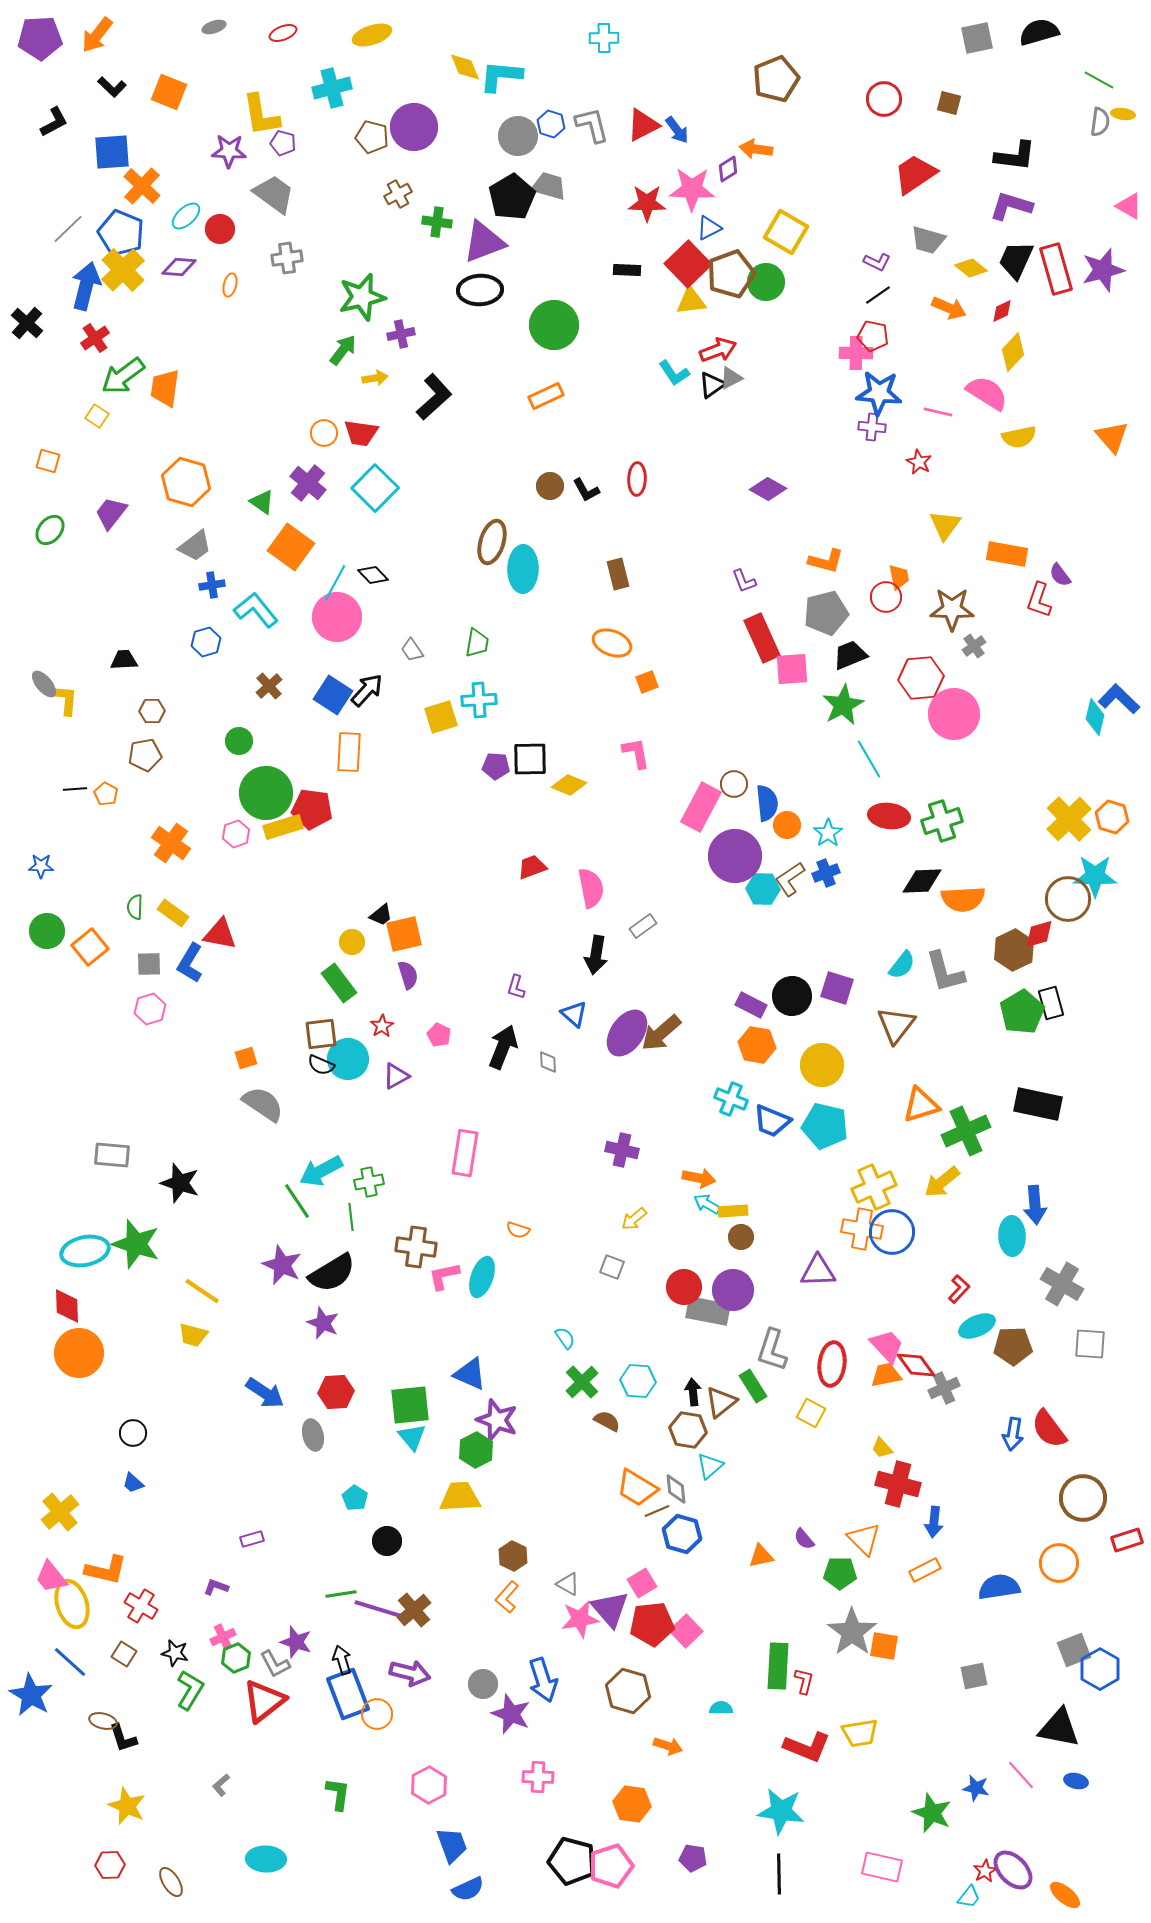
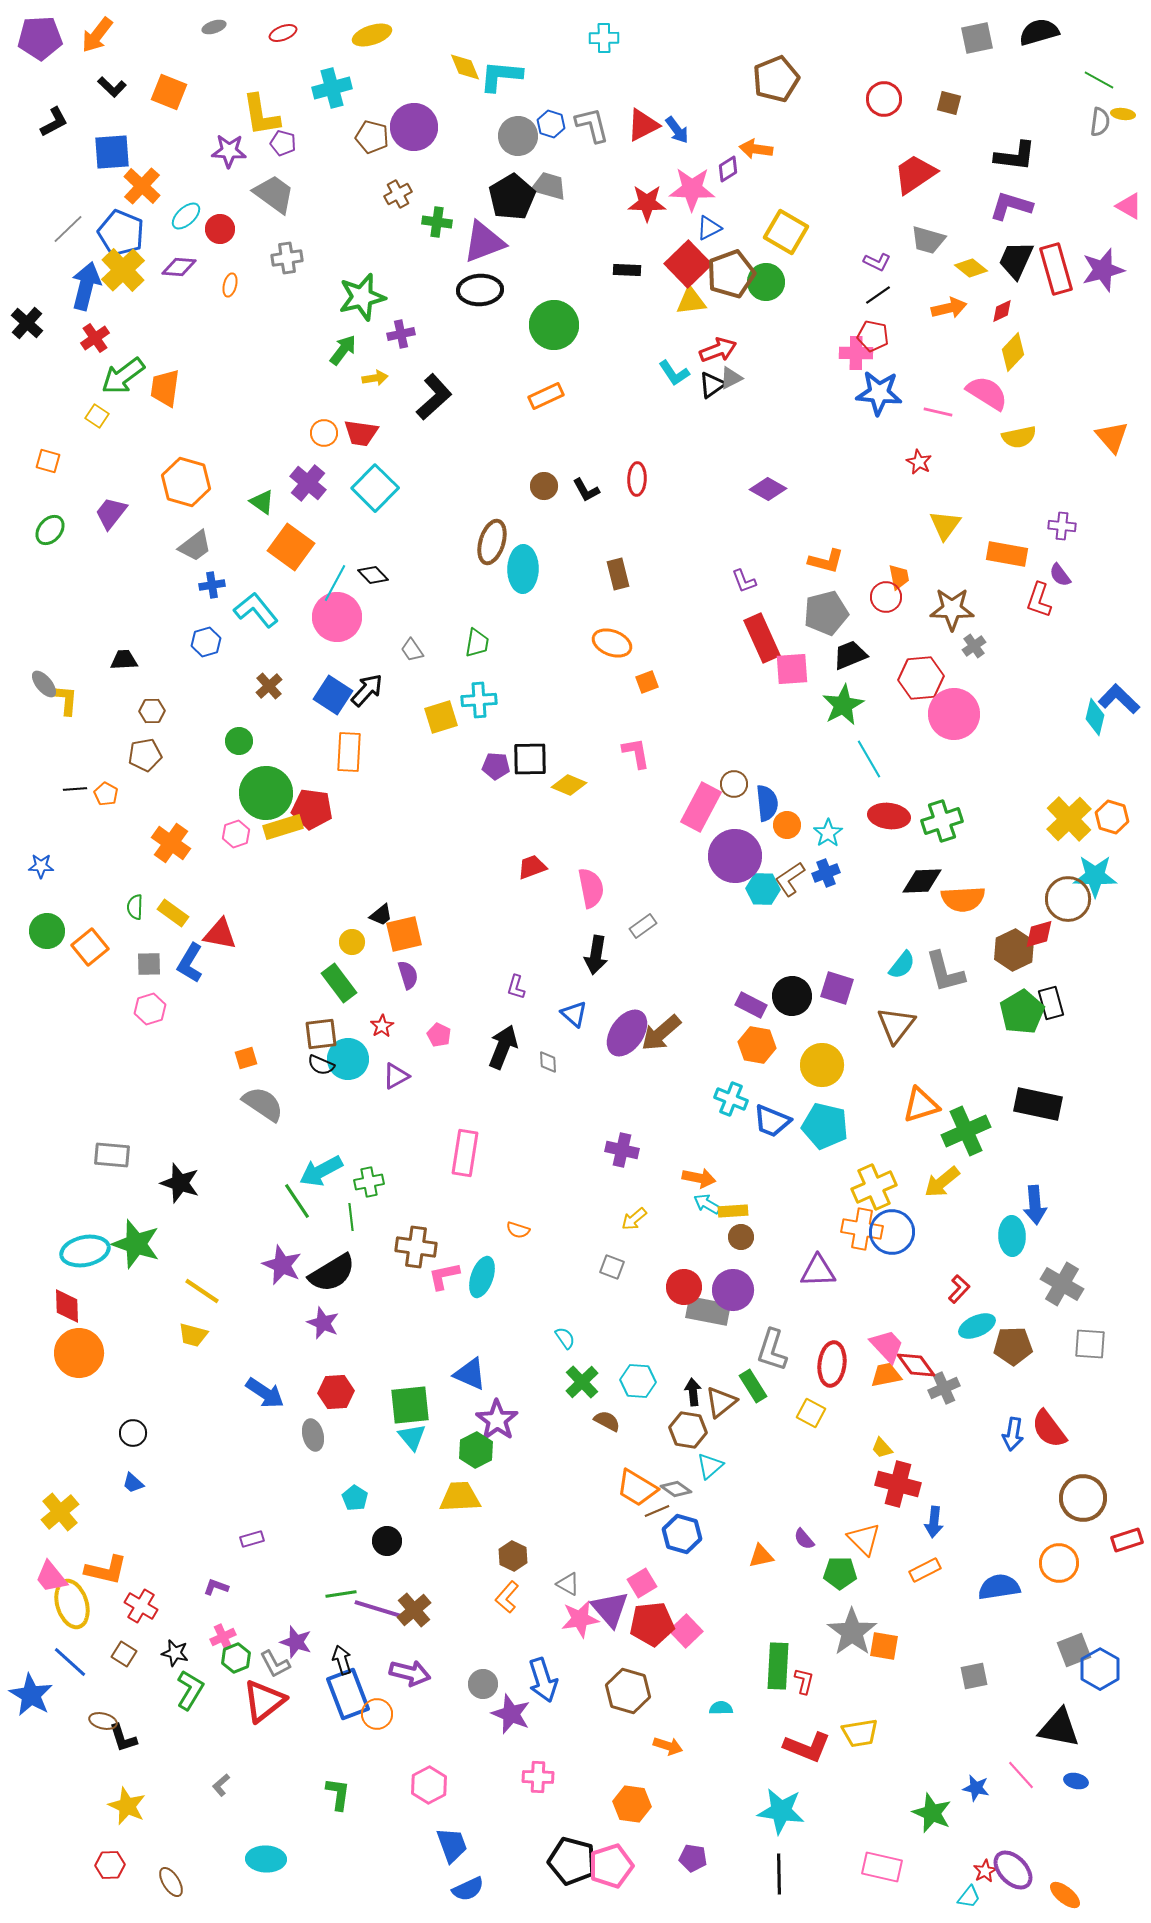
orange arrow at (949, 308): rotated 36 degrees counterclockwise
purple cross at (872, 427): moved 190 px right, 99 px down
brown circle at (550, 486): moved 6 px left
purple star at (497, 1420): rotated 15 degrees clockwise
gray diamond at (676, 1489): rotated 48 degrees counterclockwise
